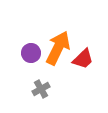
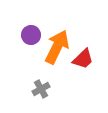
orange arrow: moved 1 px left, 1 px up
purple circle: moved 18 px up
